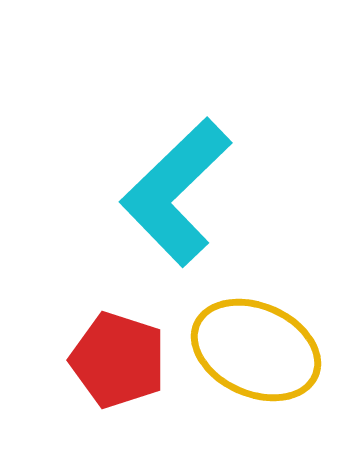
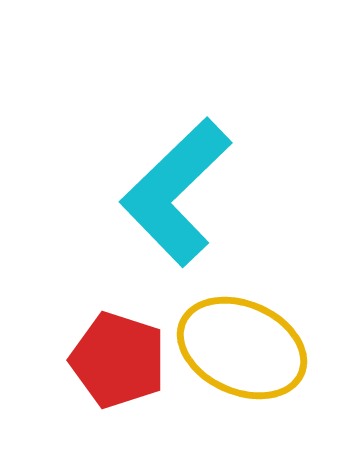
yellow ellipse: moved 14 px left, 2 px up
